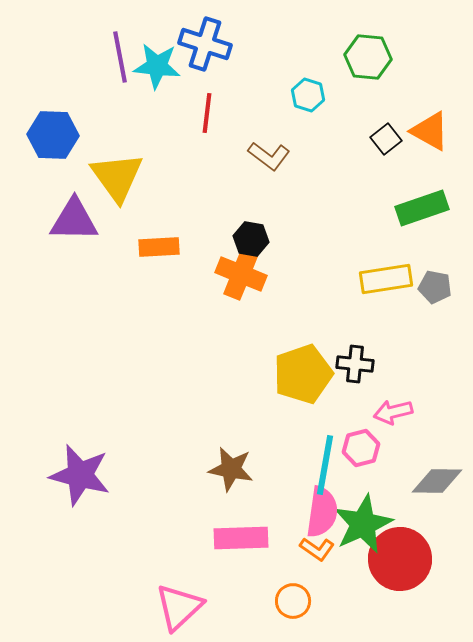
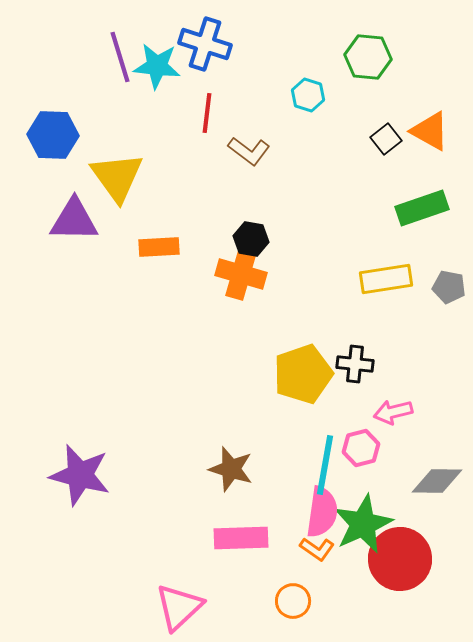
purple line: rotated 6 degrees counterclockwise
brown L-shape: moved 20 px left, 5 px up
orange cross: rotated 6 degrees counterclockwise
gray pentagon: moved 14 px right
brown star: rotated 6 degrees clockwise
